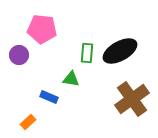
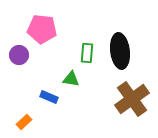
black ellipse: rotated 68 degrees counterclockwise
orange rectangle: moved 4 px left
